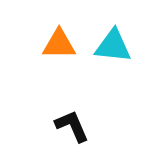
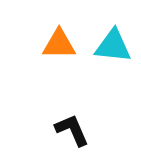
black L-shape: moved 4 px down
